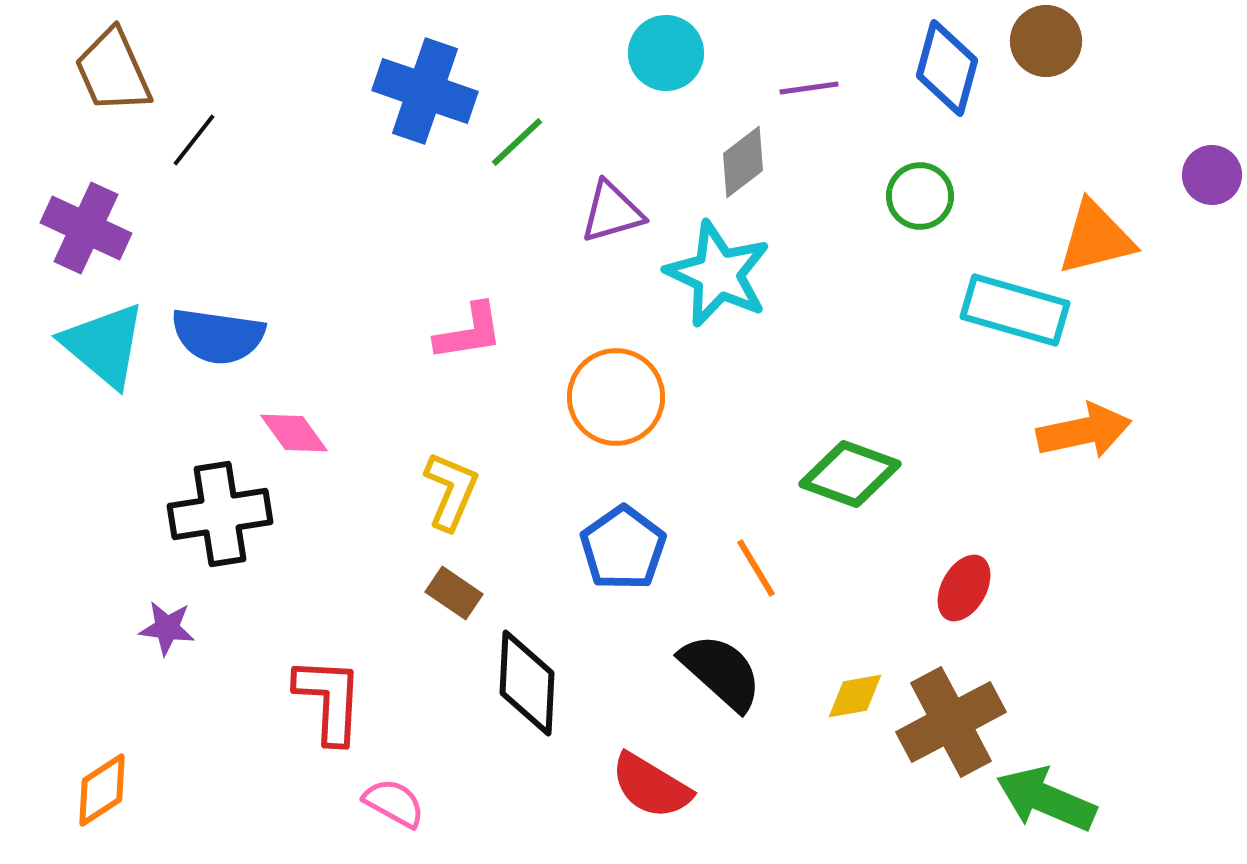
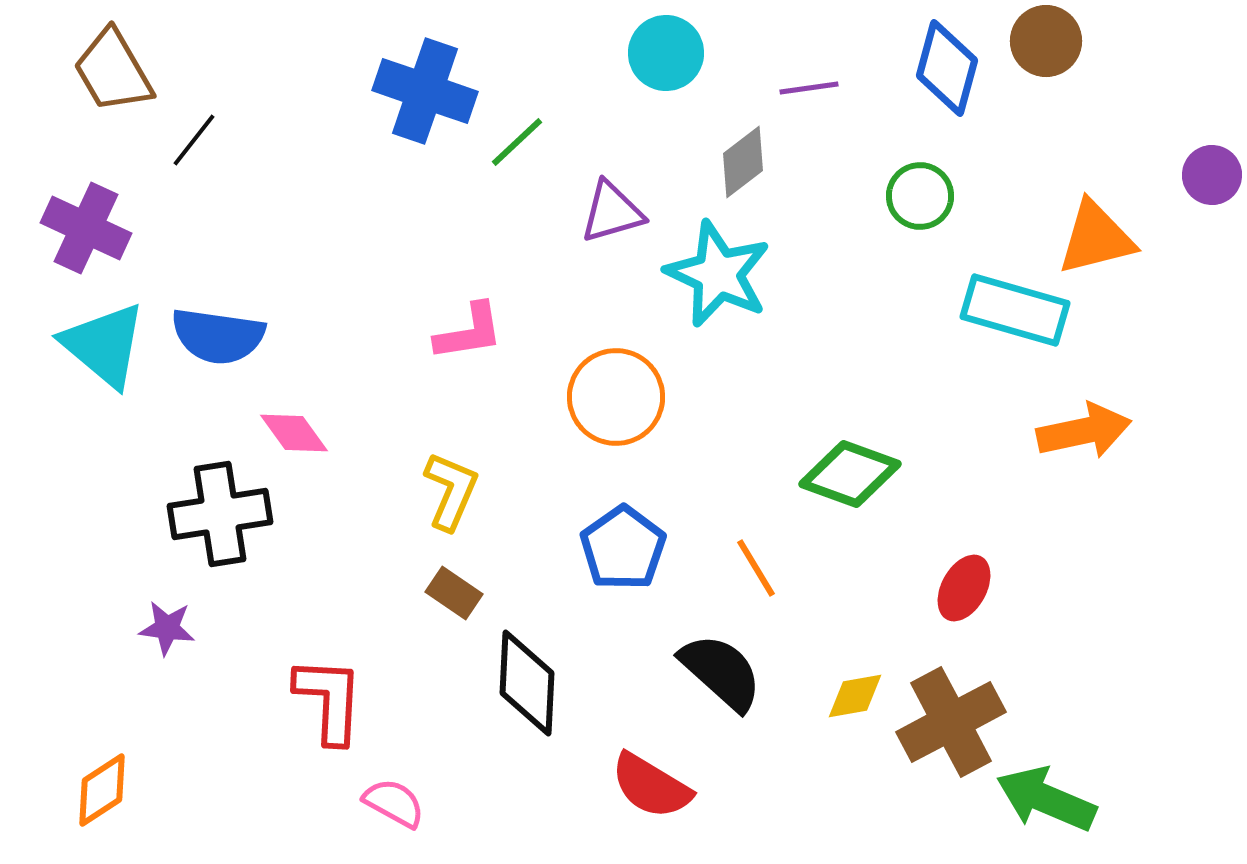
brown trapezoid: rotated 6 degrees counterclockwise
